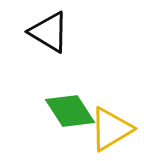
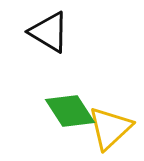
yellow triangle: moved 1 px left, 1 px up; rotated 12 degrees counterclockwise
